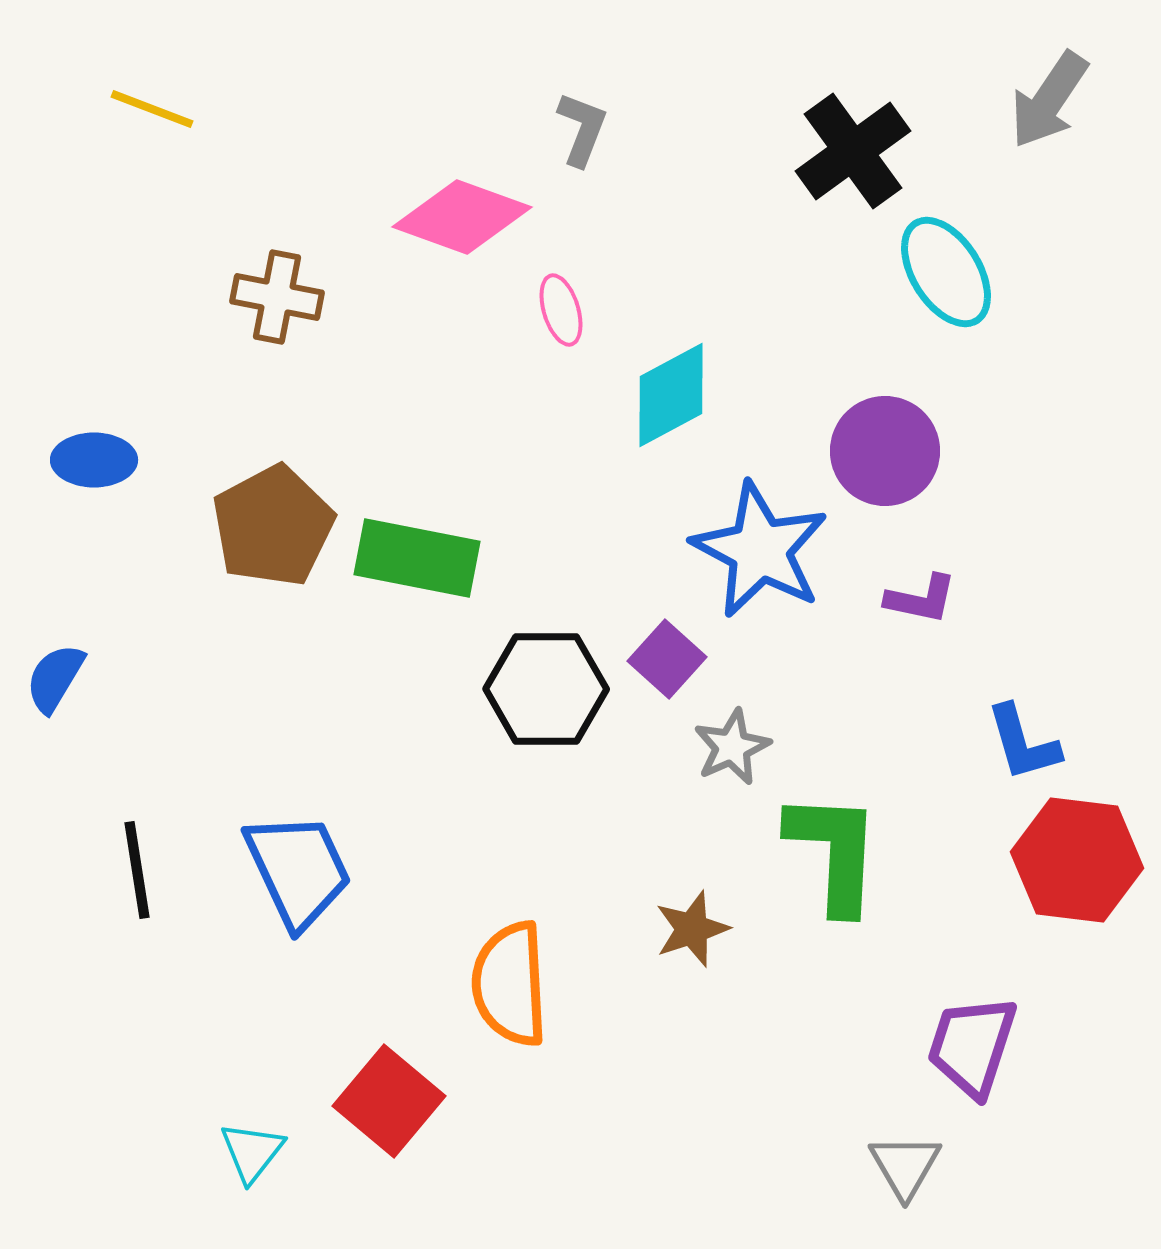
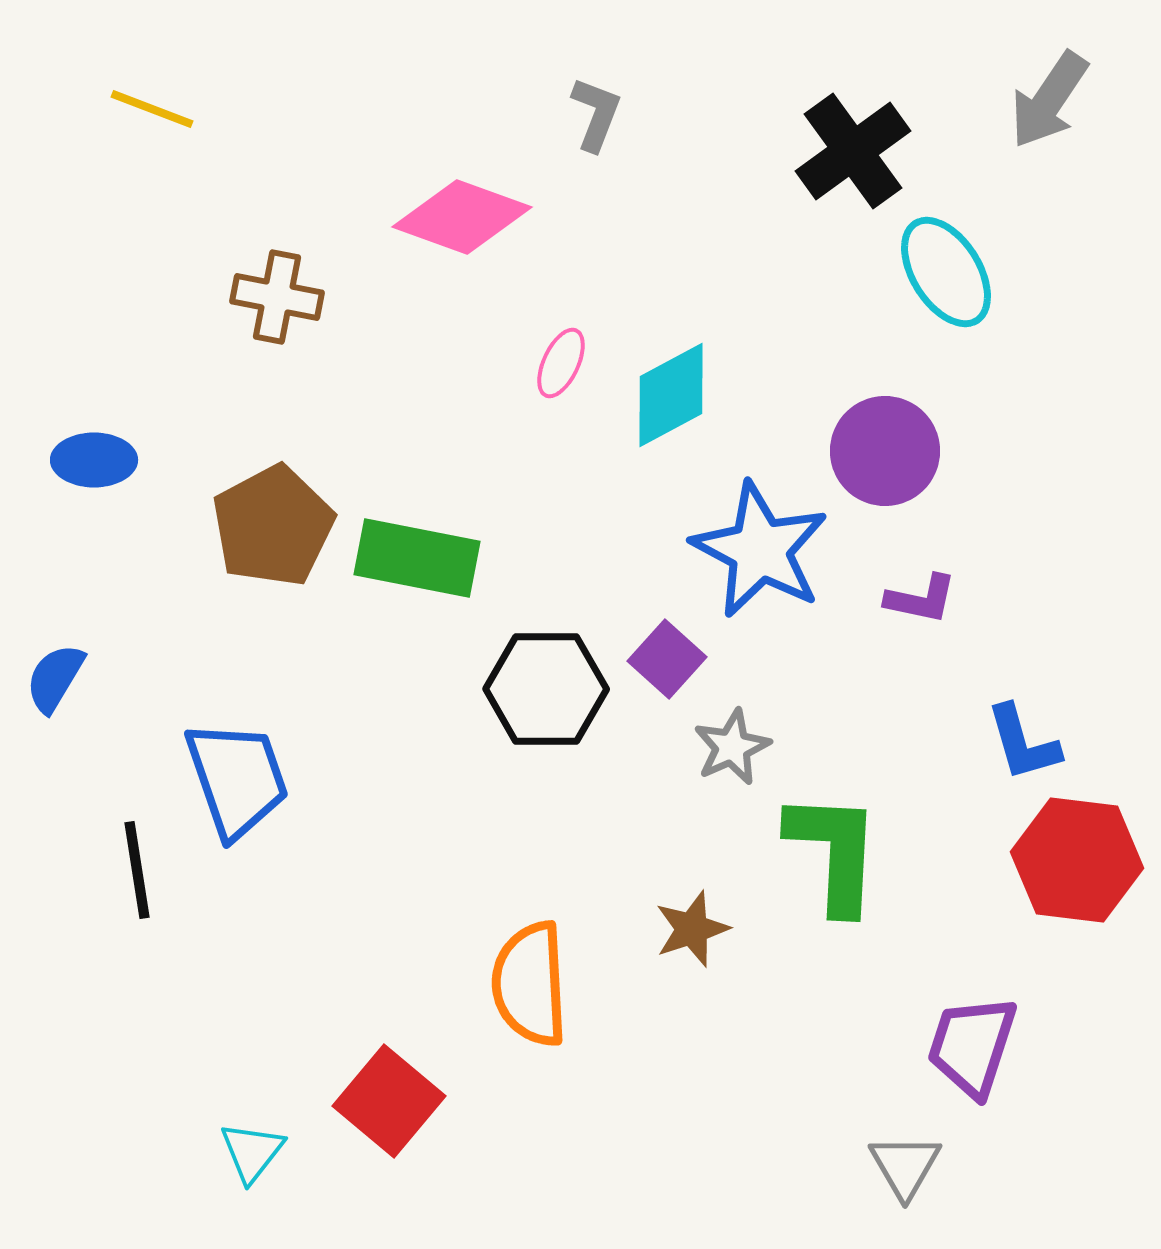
gray L-shape: moved 14 px right, 15 px up
pink ellipse: moved 53 px down; rotated 42 degrees clockwise
blue trapezoid: moved 61 px left, 91 px up; rotated 6 degrees clockwise
orange semicircle: moved 20 px right
